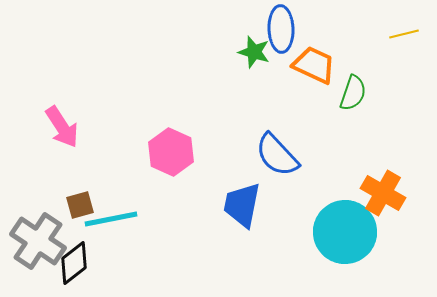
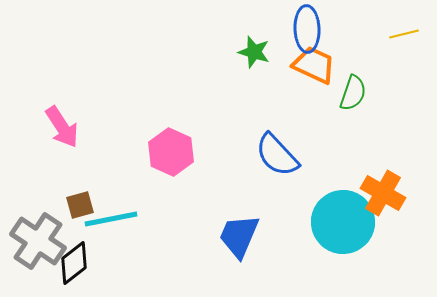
blue ellipse: moved 26 px right
blue trapezoid: moved 3 px left, 31 px down; rotated 12 degrees clockwise
cyan circle: moved 2 px left, 10 px up
